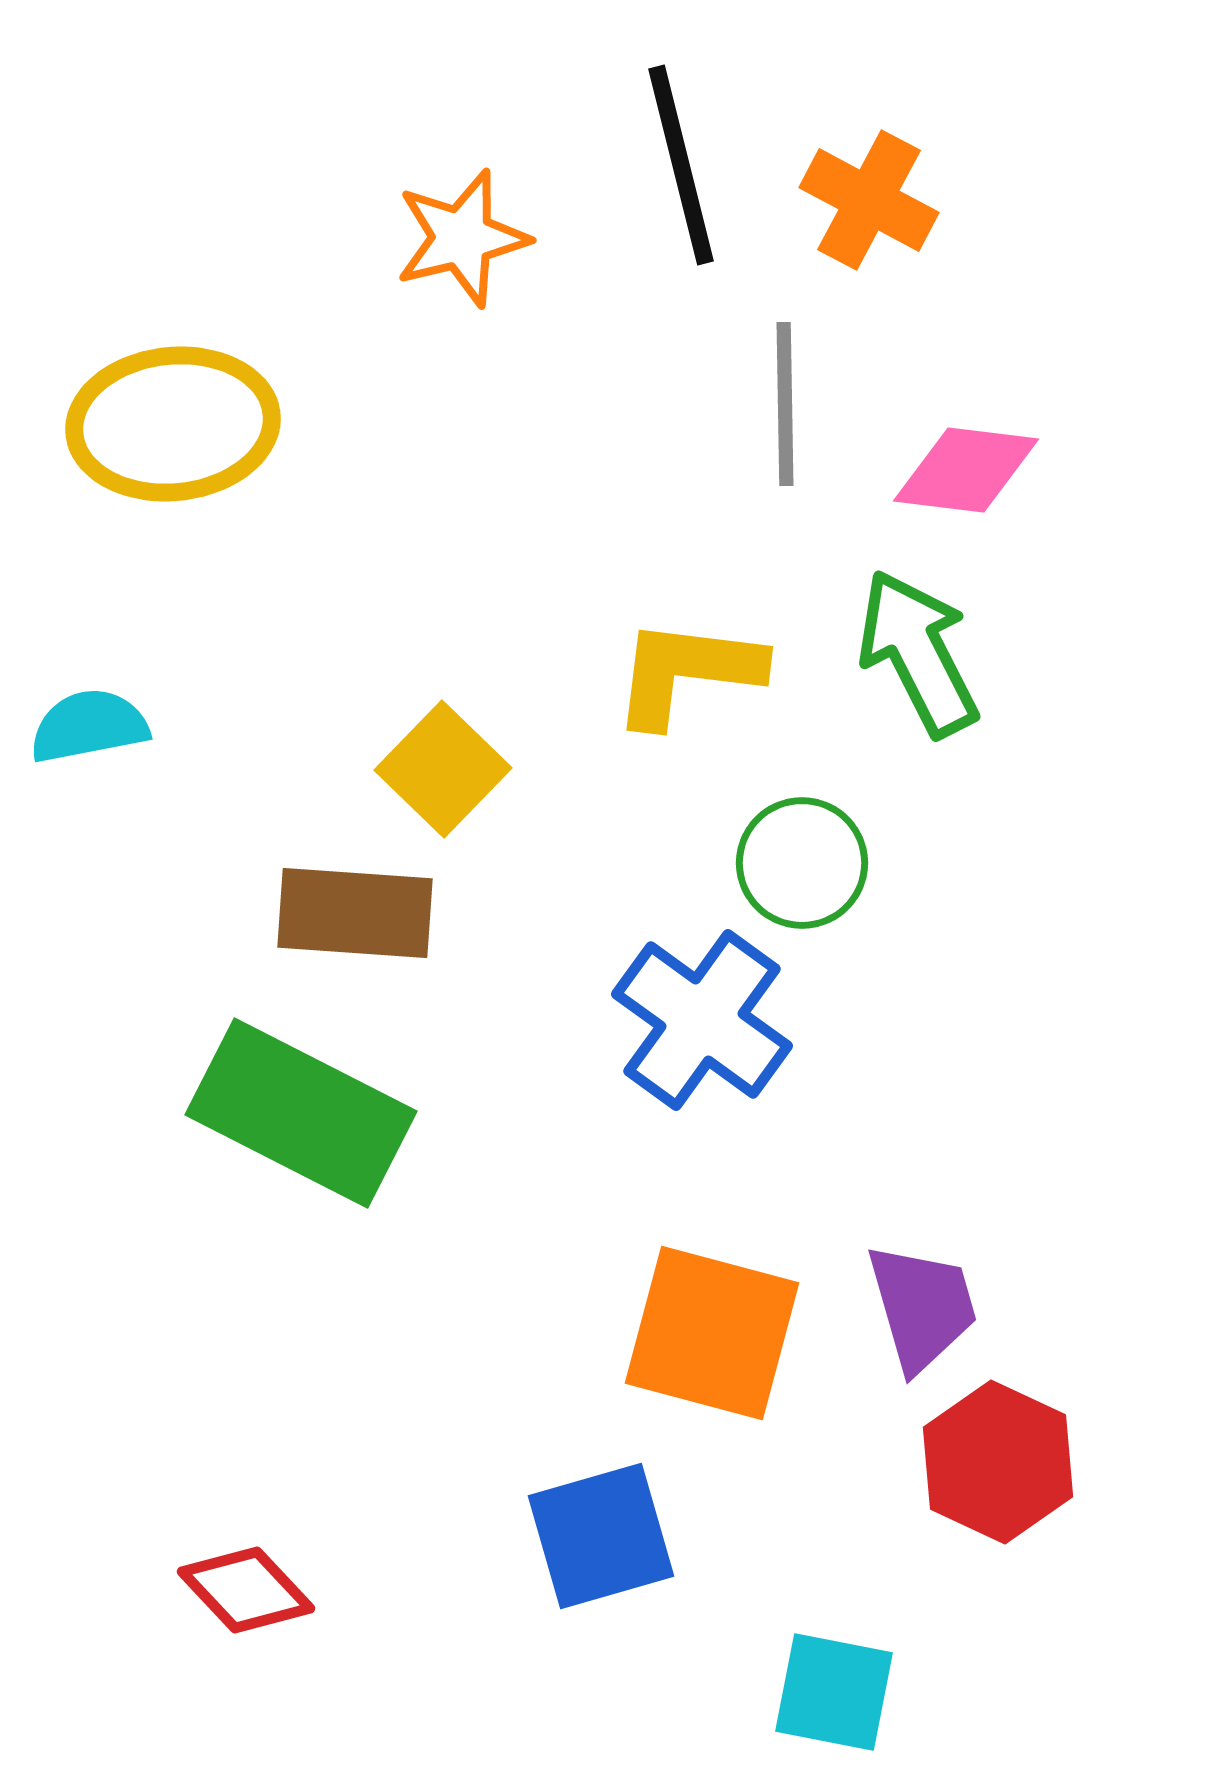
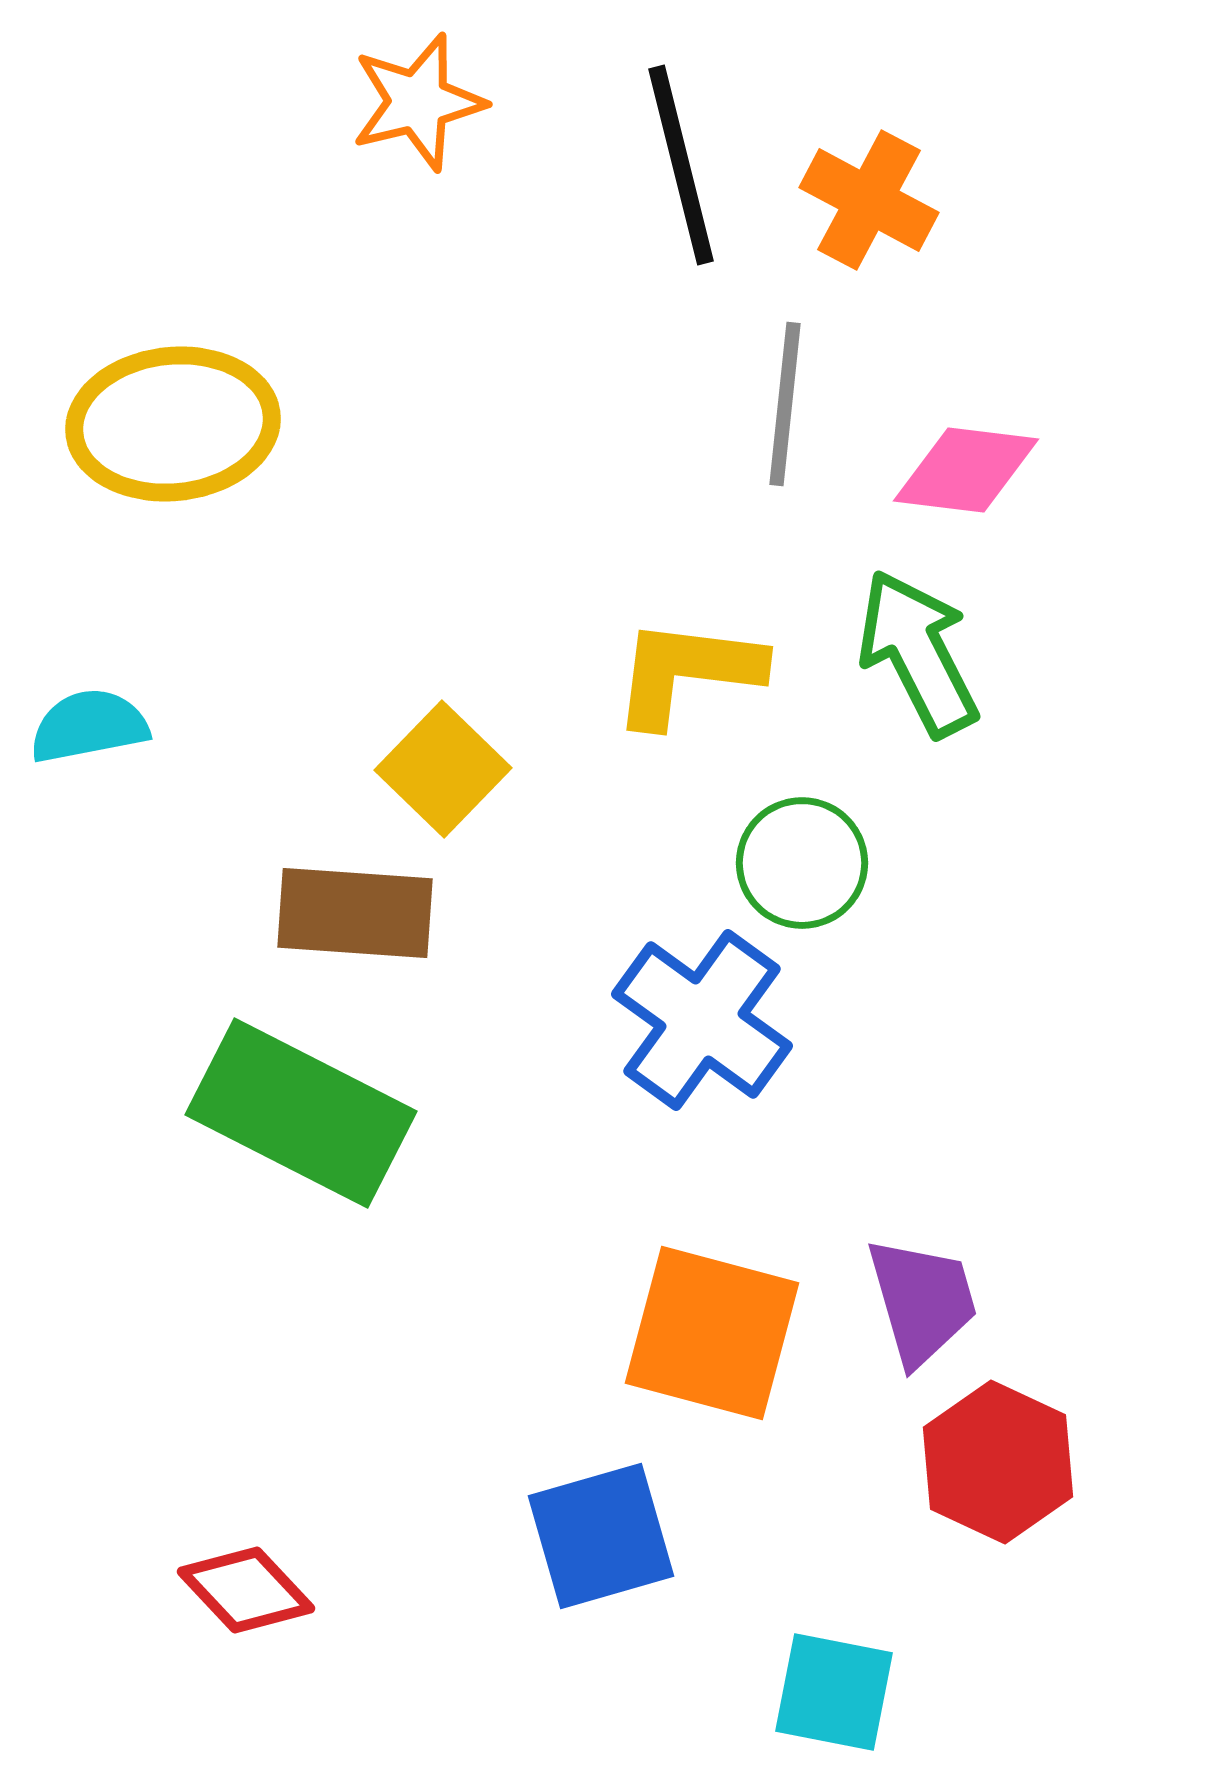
orange star: moved 44 px left, 136 px up
gray line: rotated 7 degrees clockwise
purple trapezoid: moved 6 px up
